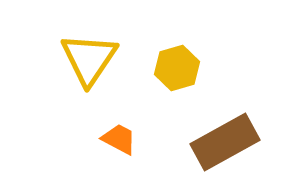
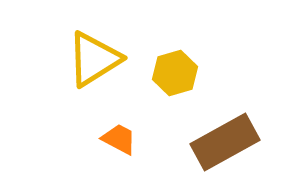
yellow triangle: moved 5 px right; rotated 24 degrees clockwise
yellow hexagon: moved 2 px left, 5 px down
